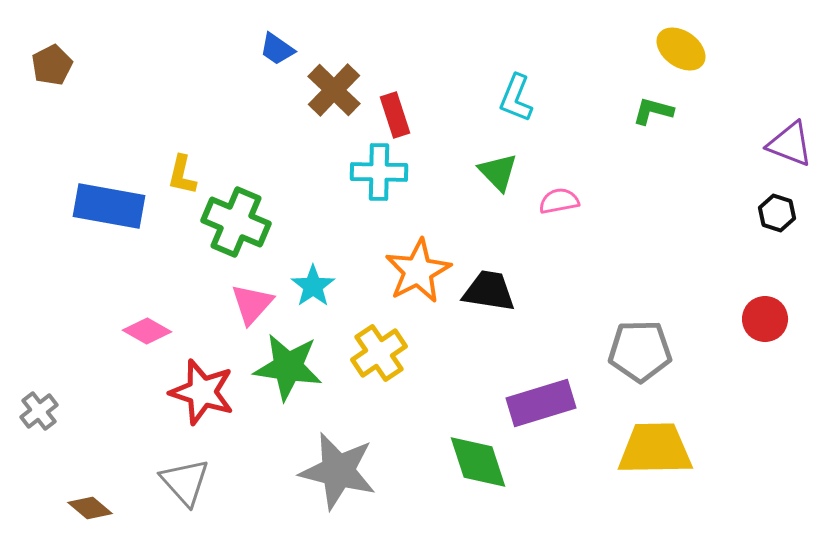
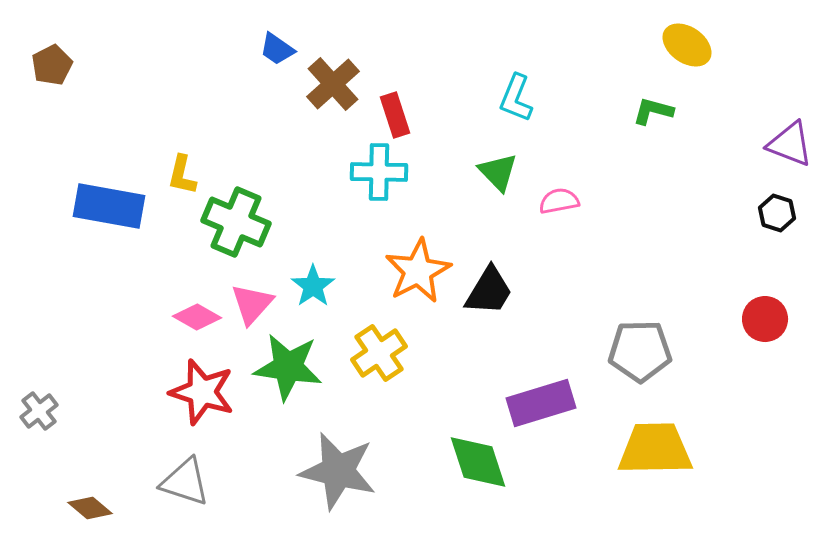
yellow ellipse: moved 6 px right, 4 px up
brown cross: moved 1 px left, 6 px up; rotated 4 degrees clockwise
black trapezoid: rotated 112 degrees clockwise
pink diamond: moved 50 px right, 14 px up
gray triangle: rotated 30 degrees counterclockwise
